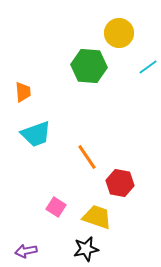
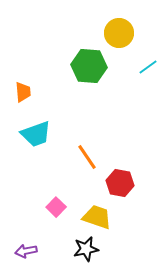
pink square: rotated 12 degrees clockwise
